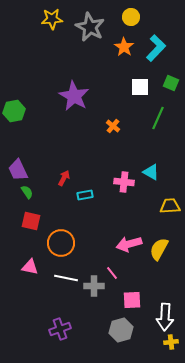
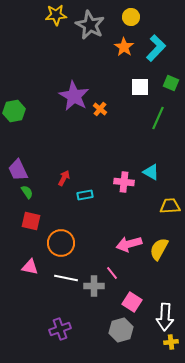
yellow star: moved 4 px right, 4 px up
gray star: moved 2 px up
orange cross: moved 13 px left, 17 px up
pink square: moved 2 px down; rotated 36 degrees clockwise
